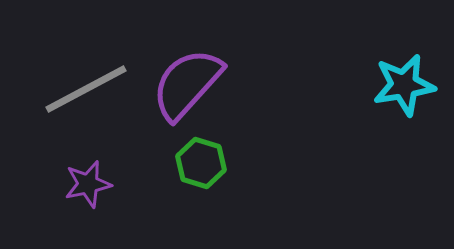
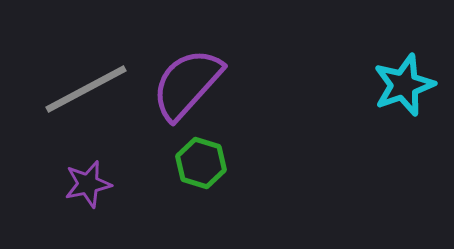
cyan star: rotated 10 degrees counterclockwise
